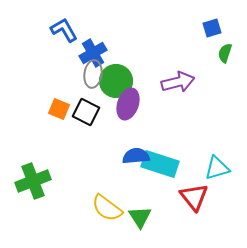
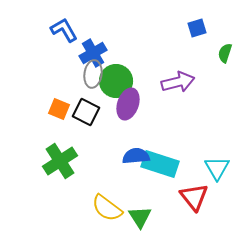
blue square: moved 15 px left
cyan triangle: rotated 44 degrees counterclockwise
green cross: moved 27 px right, 20 px up; rotated 12 degrees counterclockwise
